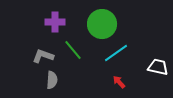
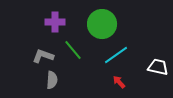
cyan line: moved 2 px down
